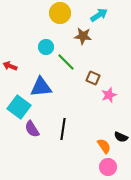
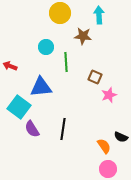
cyan arrow: rotated 60 degrees counterclockwise
green line: rotated 42 degrees clockwise
brown square: moved 2 px right, 1 px up
pink circle: moved 2 px down
